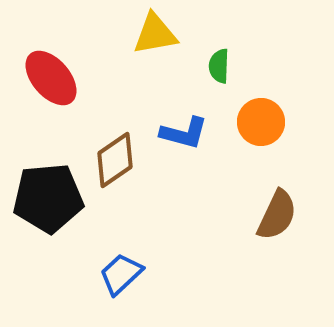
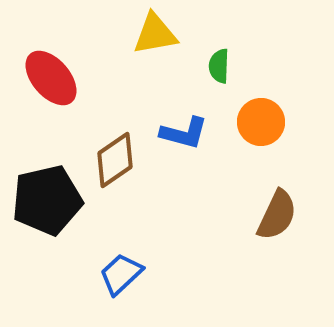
black pentagon: moved 1 px left, 2 px down; rotated 8 degrees counterclockwise
